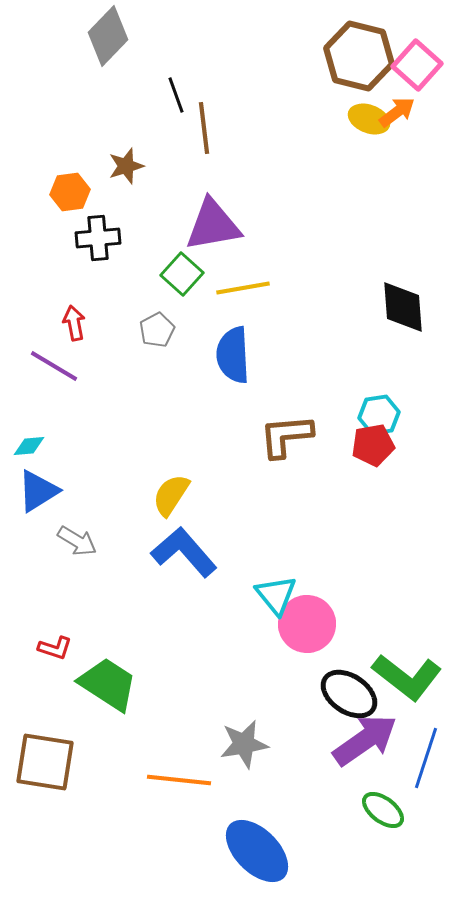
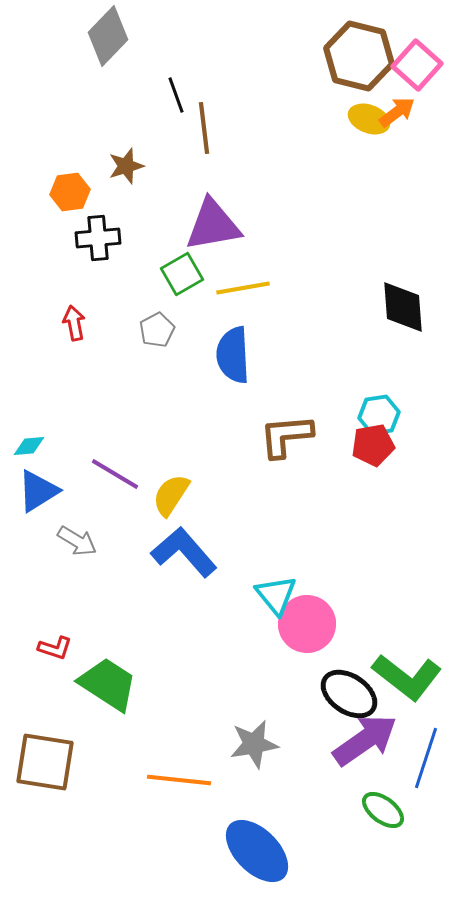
green square: rotated 18 degrees clockwise
purple line: moved 61 px right, 108 px down
gray star: moved 10 px right
